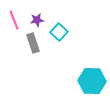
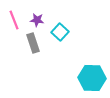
purple star: rotated 16 degrees clockwise
cyan square: moved 1 px right
cyan hexagon: moved 3 px up
